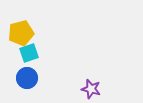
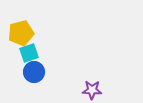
blue circle: moved 7 px right, 6 px up
purple star: moved 1 px right, 1 px down; rotated 12 degrees counterclockwise
